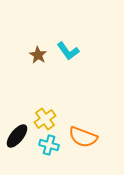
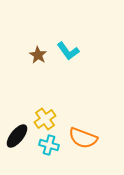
orange semicircle: moved 1 px down
